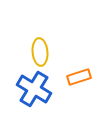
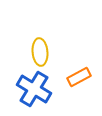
orange rectangle: rotated 10 degrees counterclockwise
